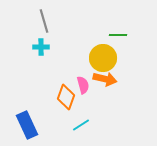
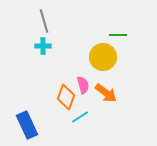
cyan cross: moved 2 px right, 1 px up
yellow circle: moved 1 px up
orange arrow: moved 1 px right, 14 px down; rotated 25 degrees clockwise
cyan line: moved 1 px left, 8 px up
